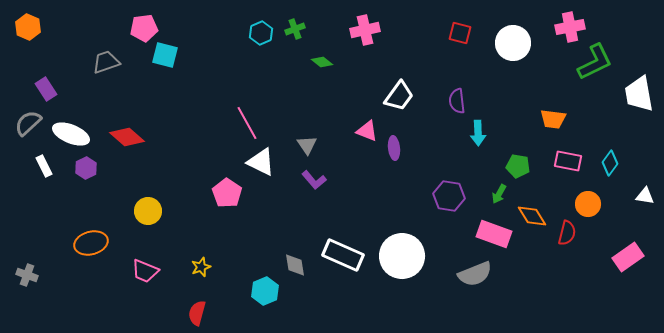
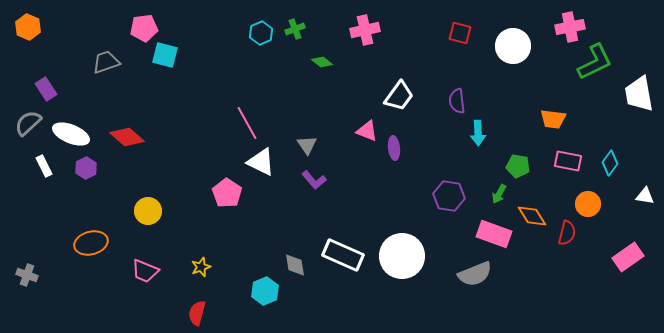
white circle at (513, 43): moved 3 px down
